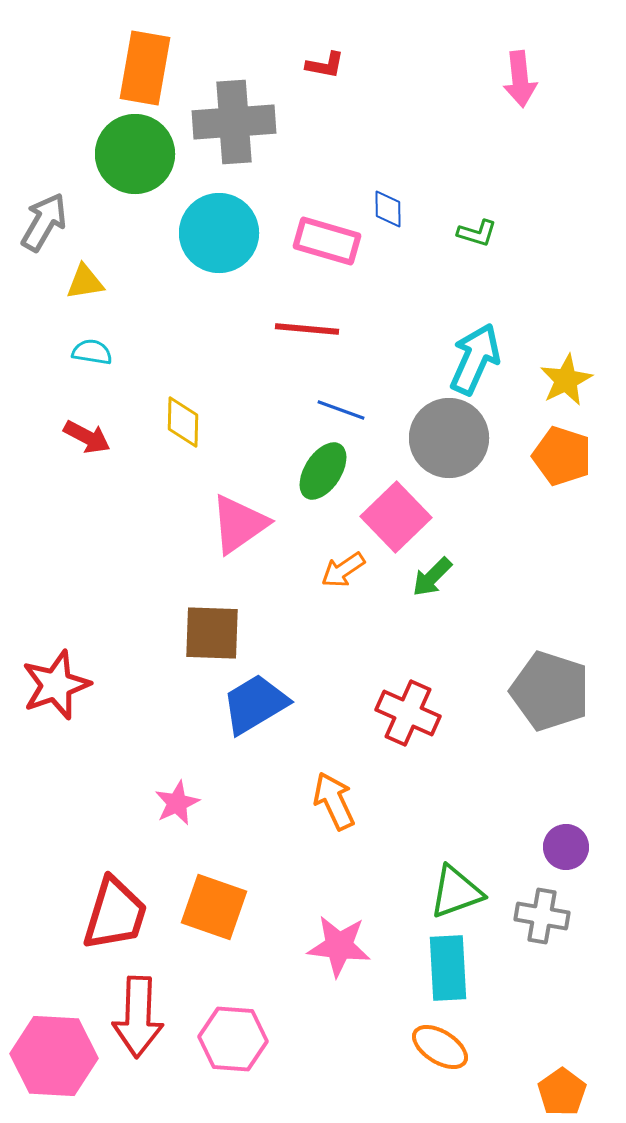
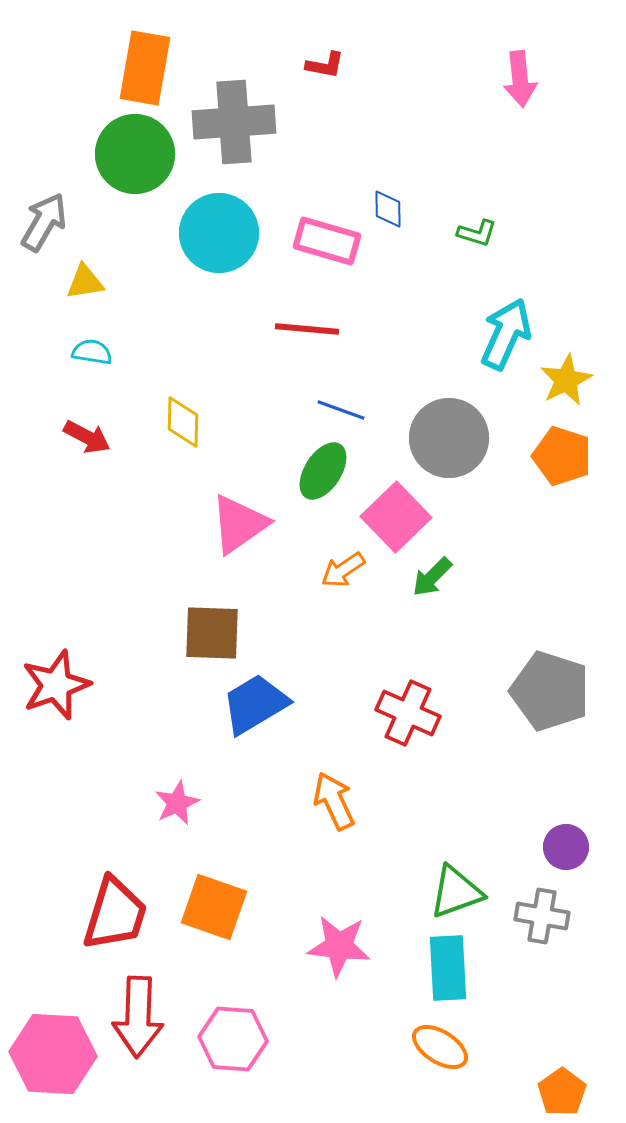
cyan arrow at (475, 359): moved 31 px right, 25 px up
pink hexagon at (54, 1056): moved 1 px left, 2 px up
